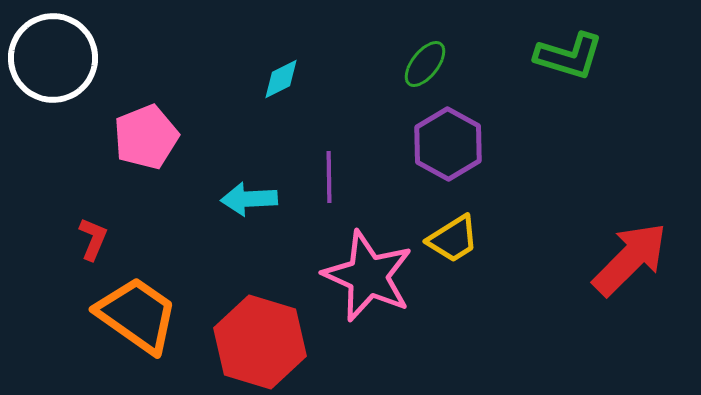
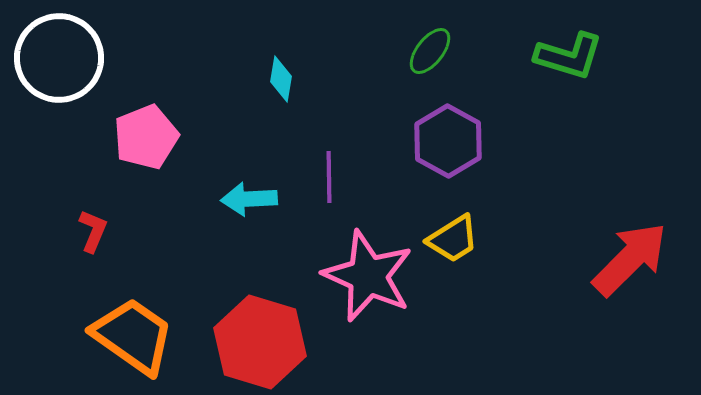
white circle: moved 6 px right
green ellipse: moved 5 px right, 13 px up
cyan diamond: rotated 54 degrees counterclockwise
purple hexagon: moved 3 px up
red L-shape: moved 8 px up
orange trapezoid: moved 4 px left, 21 px down
